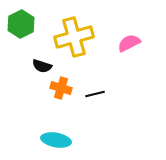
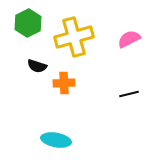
green hexagon: moved 7 px right, 1 px up
pink semicircle: moved 4 px up
black semicircle: moved 5 px left
orange cross: moved 3 px right, 5 px up; rotated 20 degrees counterclockwise
black line: moved 34 px right
